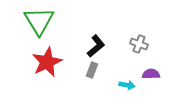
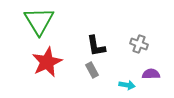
black L-shape: rotated 120 degrees clockwise
gray rectangle: rotated 49 degrees counterclockwise
